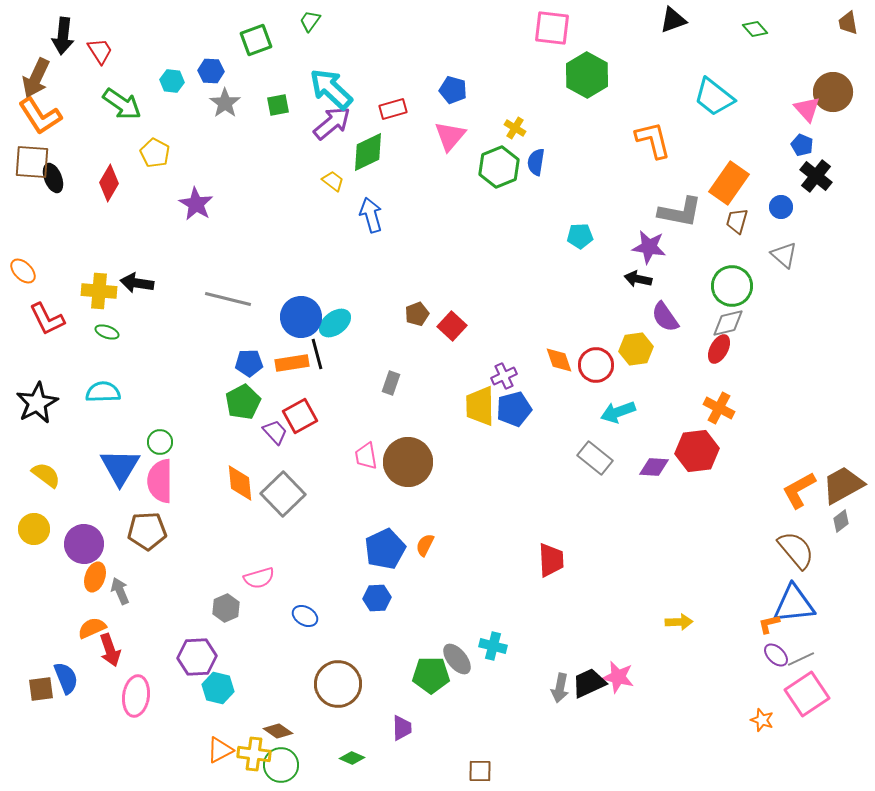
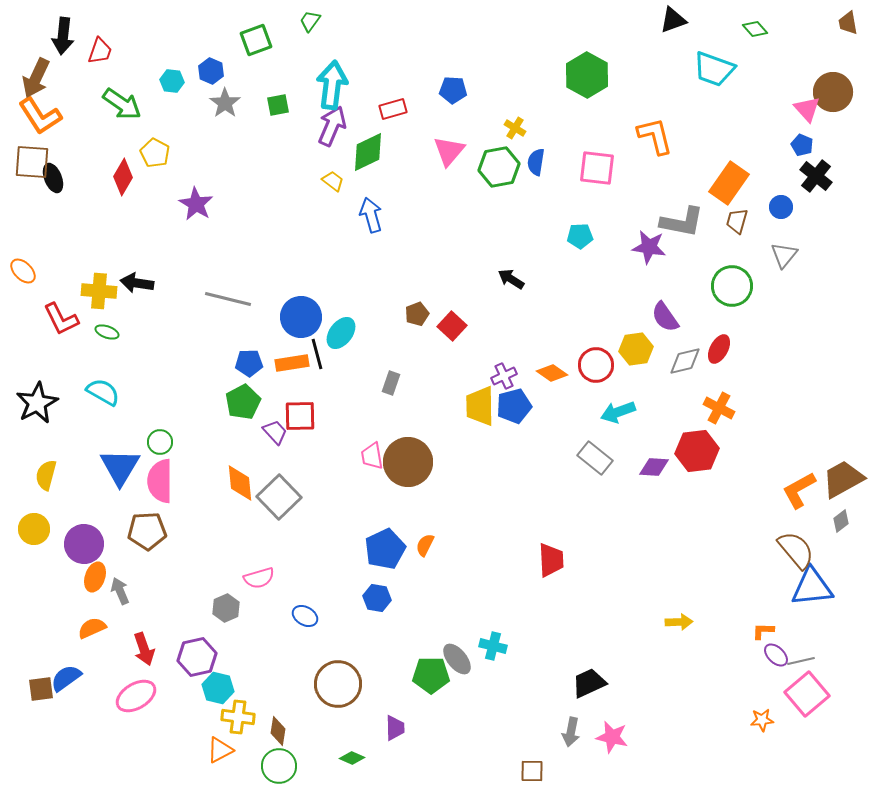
pink square at (552, 28): moved 45 px right, 140 px down
red trapezoid at (100, 51): rotated 52 degrees clockwise
blue hexagon at (211, 71): rotated 20 degrees clockwise
cyan arrow at (331, 89): moved 1 px right, 4 px up; rotated 54 degrees clockwise
blue pentagon at (453, 90): rotated 12 degrees counterclockwise
cyan trapezoid at (714, 97): moved 28 px up; rotated 18 degrees counterclockwise
purple arrow at (332, 123): moved 3 px down; rotated 27 degrees counterclockwise
pink triangle at (450, 136): moved 1 px left, 15 px down
orange L-shape at (653, 140): moved 2 px right, 4 px up
green hexagon at (499, 167): rotated 12 degrees clockwise
red diamond at (109, 183): moved 14 px right, 6 px up
gray L-shape at (680, 212): moved 2 px right, 10 px down
gray triangle at (784, 255): rotated 28 degrees clockwise
black arrow at (638, 279): moved 127 px left; rotated 20 degrees clockwise
red L-shape at (47, 319): moved 14 px right
cyan ellipse at (335, 323): moved 6 px right, 10 px down; rotated 16 degrees counterclockwise
gray diamond at (728, 323): moved 43 px left, 38 px down
orange diamond at (559, 360): moved 7 px left, 13 px down; rotated 36 degrees counterclockwise
cyan semicircle at (103, 392): rotated 32 degrees clockwise
blue pentagon at (514, 409): moved 3 px up
red square at (300, 416): rotated 28 degrees clockwise
pink trapezoid at (366, 456): moved 6 px right
yellow semicircle at (46, 475): rotated 112 degrees counterclockwise
brown trapezoid at (843, 485): moved 6 px up
gray square at (283, 494): moved 4 px left, 3 px down
blue hexagon at (377, 598): rotated 12 degrees clockwise
blue triangle at (794, 604): moved 18 px right, 17 px up
orange L-shape at (769, 624): moved 6 px left, 7 px down; rotated 15 degrees clockwise
red arrow at (110, 650): moved 34 px right, 1 px up
purple hexagon at (197, 657): rotated 9 degrees counterclockwise
gray line at (801, 659): moved 2 px down; rotated 12 degrees clockwise
pink star at (618, 677): moved 6 px left, 60 px down
blue semicircle at (66, 678): rotated 104 degrees counterclockwise
gray arrow at (560, 688): moved 11 px right, 44 px down
pink square at (807, 694): rotated 6 degrees counterclockwise
pink ellipse at (136, 696): rotated 51 degrees clockwise
orange star at (762, 720): rotated 25 degrees counterclockwise
purple trapezoid at (402, 728): moved 7 px left
brown diamond at (278, 731): rotated 64 degrees clockwise
yellow cross at (254, 754): moved 16 px left, 37 px up
green circle at (281, 765): moved 2 px left, 1 px down
brown square at (480, 771): moved 52 px right
